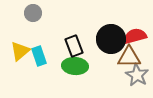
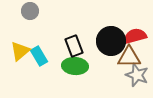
gray circle: moved 3 px left, 2 px up
black circle: moved 2 px down
cyan rectangle: rotated 12 degrees counterclockwise
gray star: rotated 10 degrees counterclockwise
